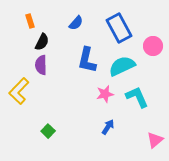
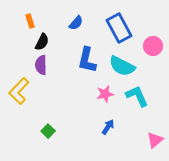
cyan semicircle: rotated 128 degrees counterclockwise
cyan L-shape: moved 1 px up
